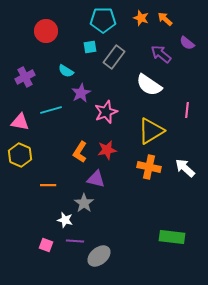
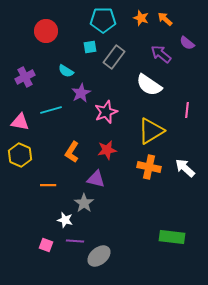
orange L-shape: moved 8 px left
